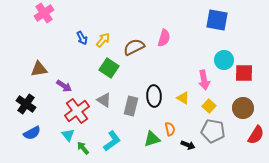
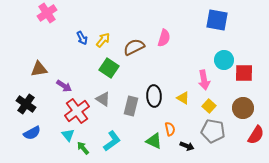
pink cross: moved 3 px right
gray triangle: moved 1 px left, 1 px up
green triangle: moved 2 px right, 2 px down; rotated 42 degrees clockwise
black arrow: moved 1 px left, 1 px down
